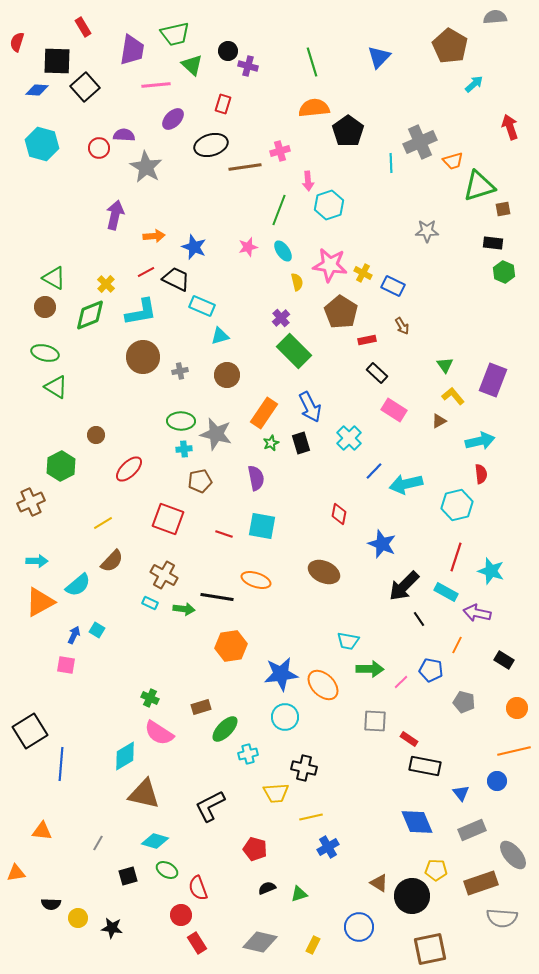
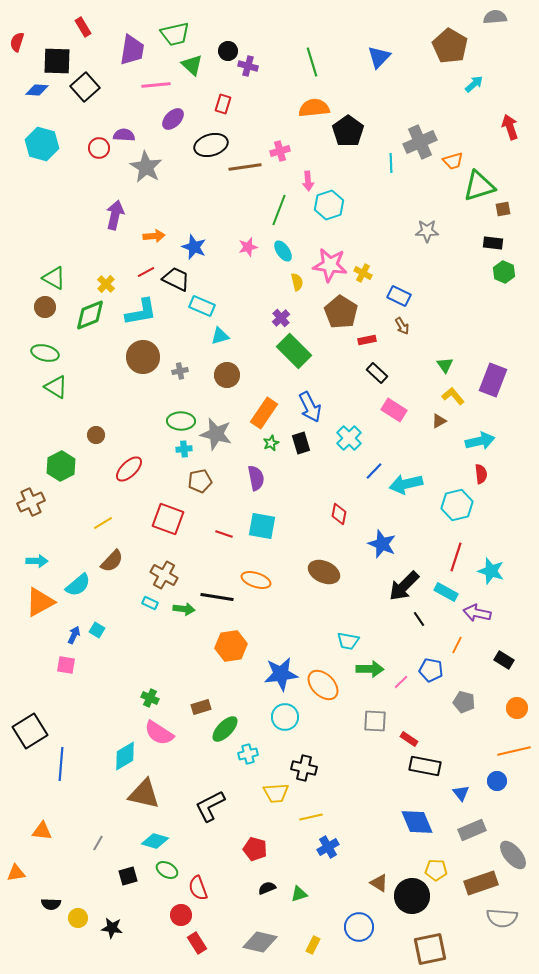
blue rectangle at (393, 286): moved 6 px right, 10 px down
